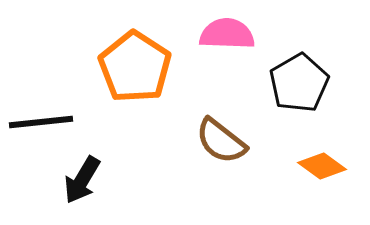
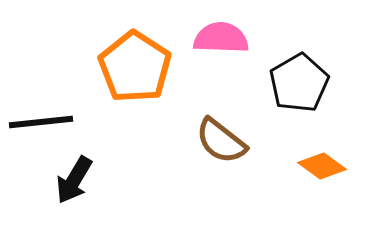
pink semicircle: moved 6 px left, 4 px down
black arrow: moved 8 px left
